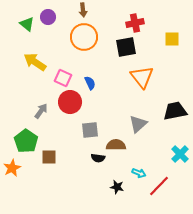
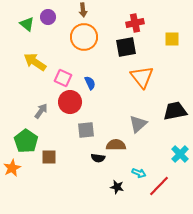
gray square: moved 4 px left
